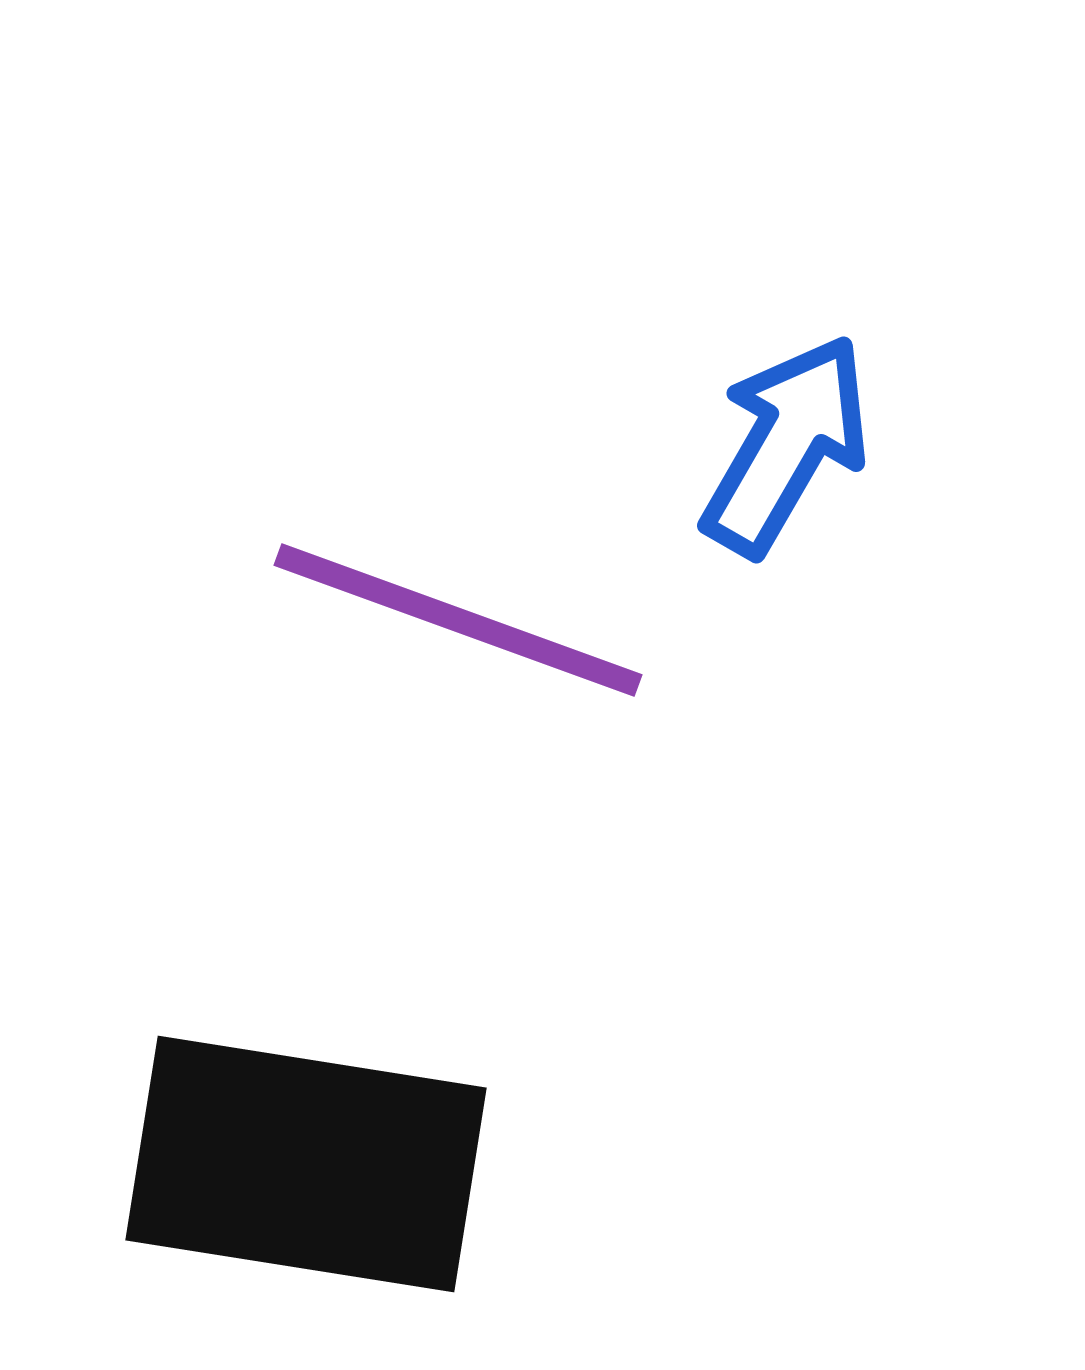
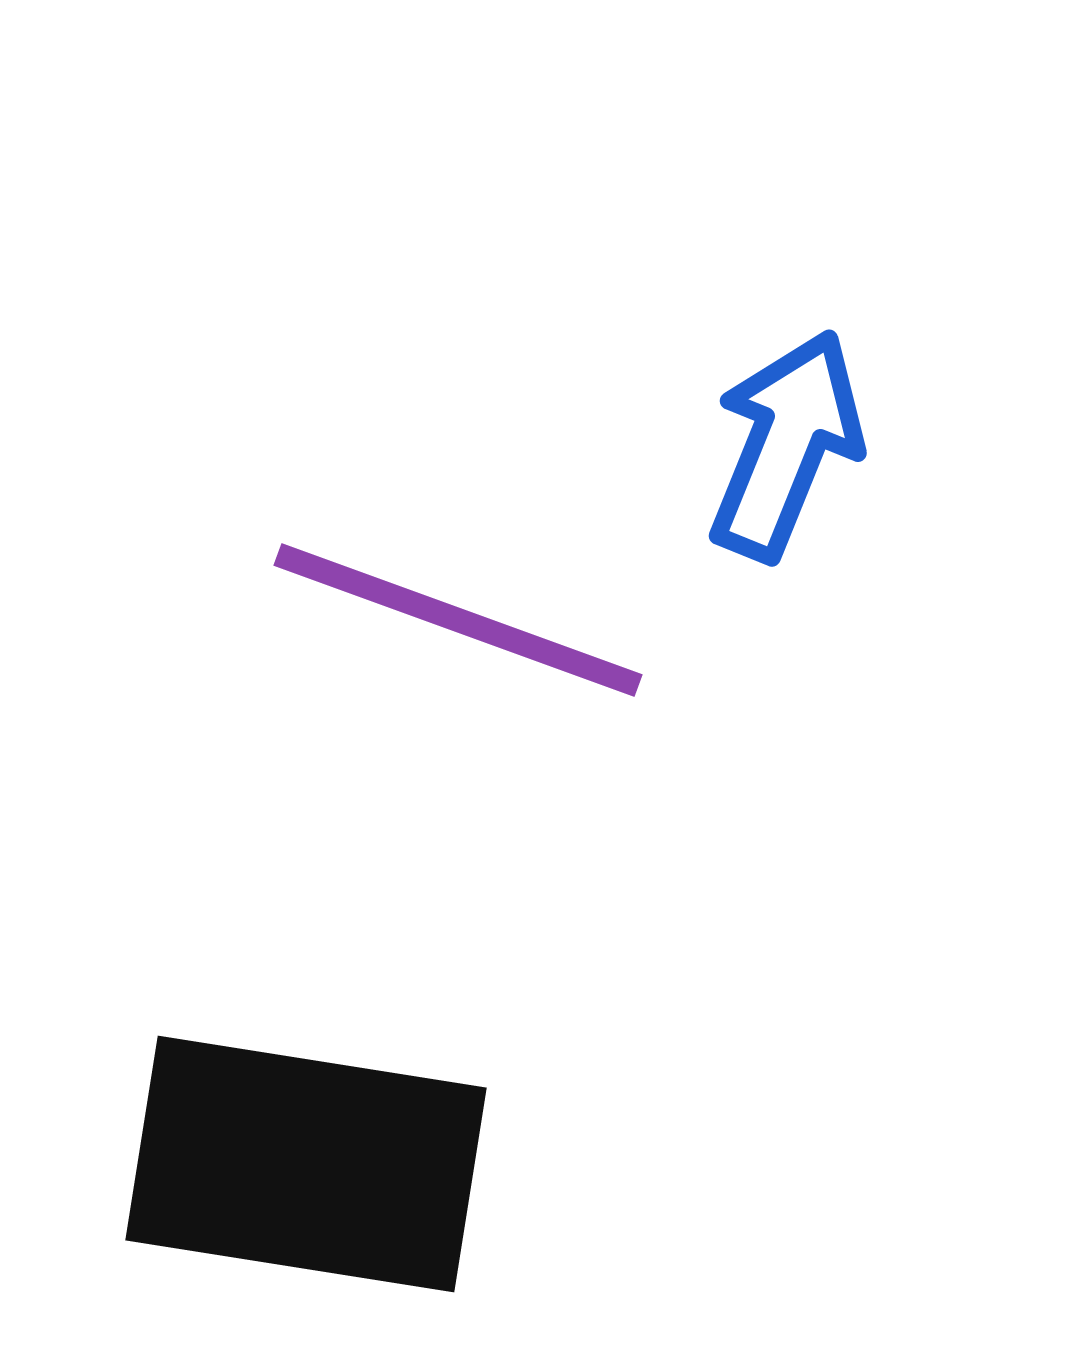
blue arrow: rotated 8 degrees counterclockwise
